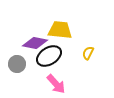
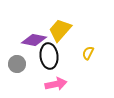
yellow trapezoid: rotated 55 degrees counterclockwise
purple diamond: moved 1 px left, 3 px up
black ellipse: rotated 65 degrees counterclockwise
pink arrow: rotated 60 degrees counterclockwise
